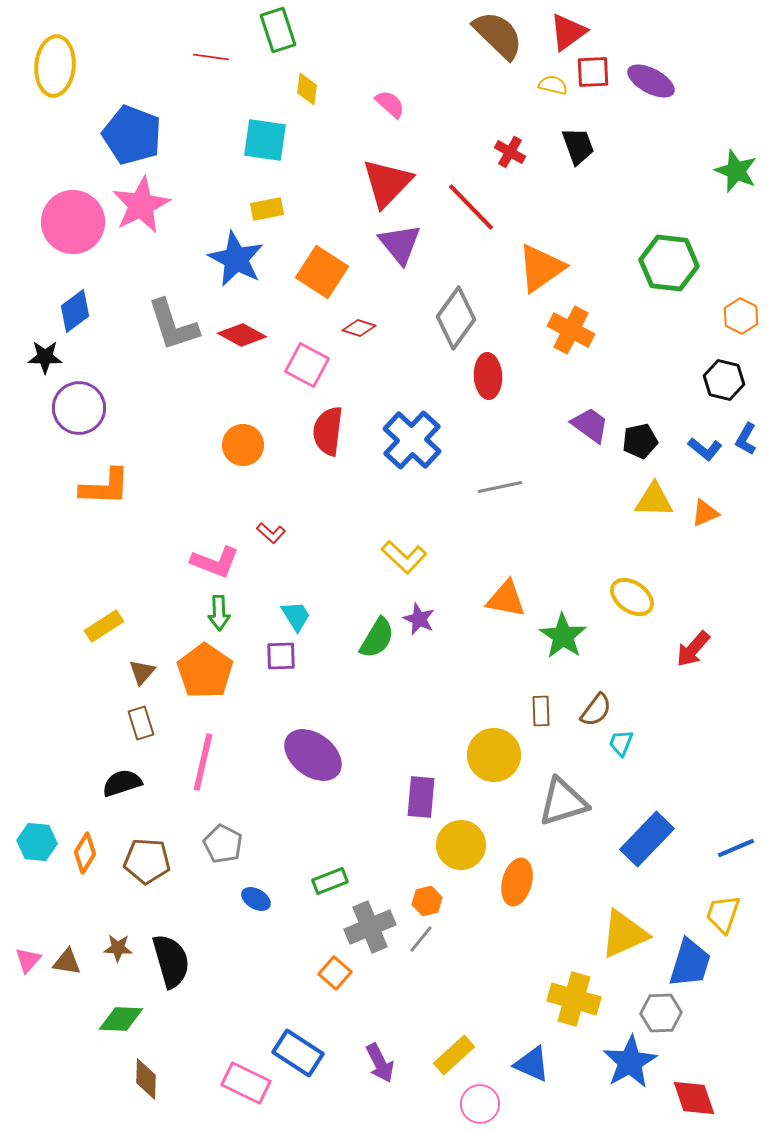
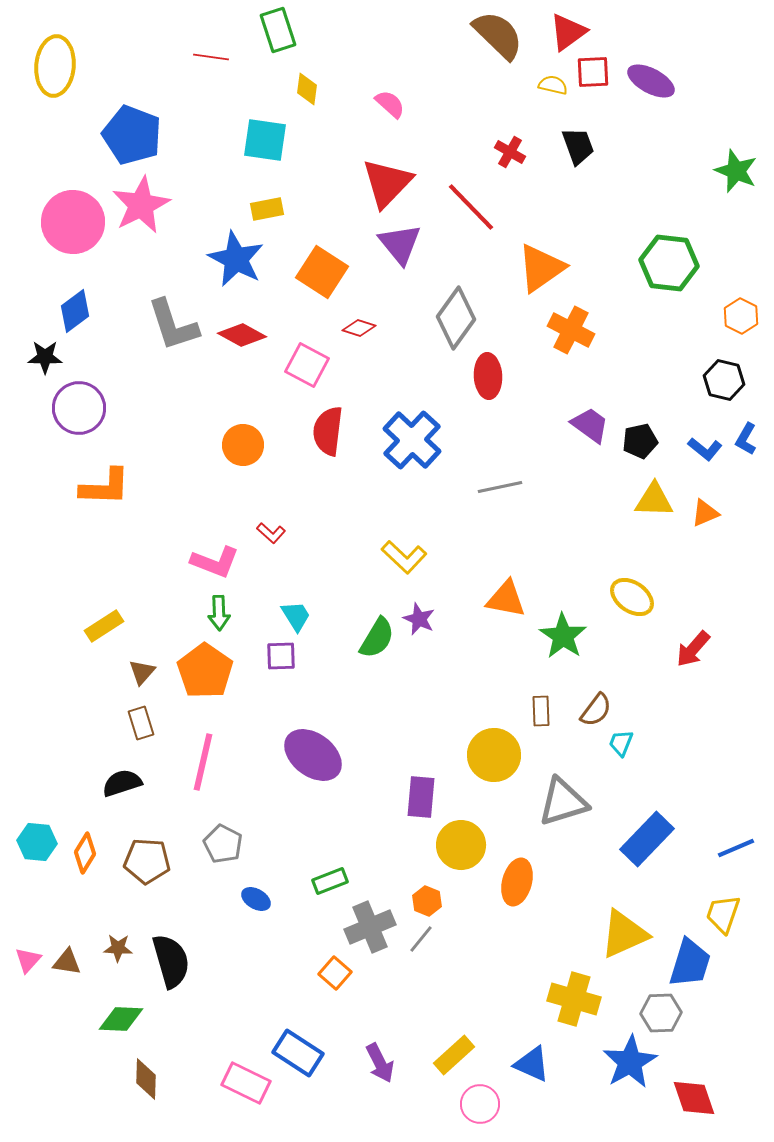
orange hexagon at (427, 901): rotated 24 degrees counterclockwise
